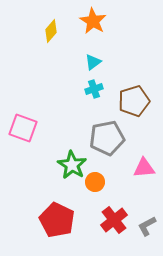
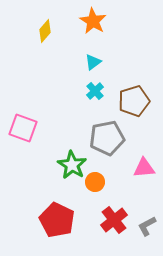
yellow diamond: moved 6 px left
cyan cross: moved 1 px right, 2 px down; rotated 24 degrees counterclockwise
